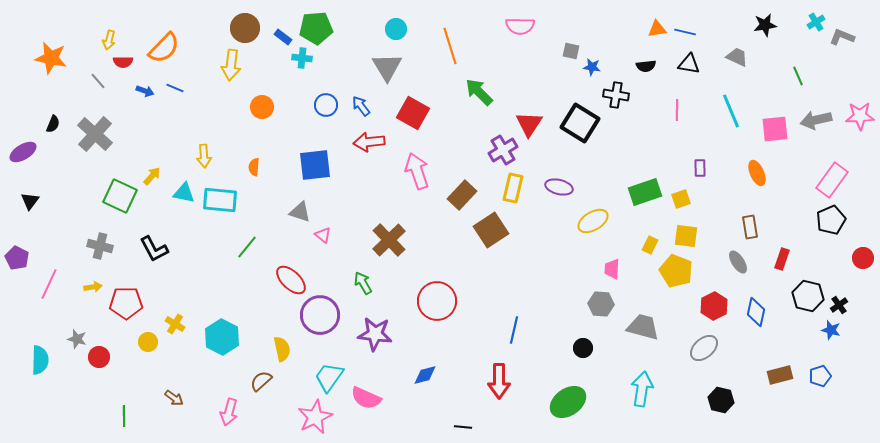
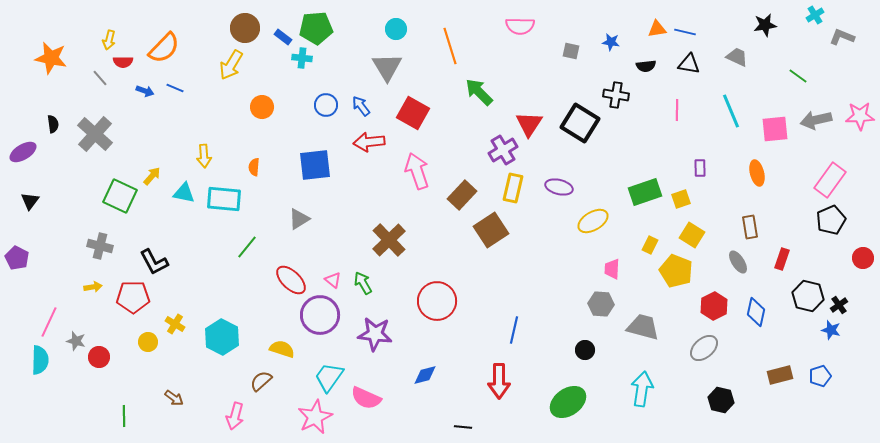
cyan cross at (816, 22): moved 1 px left, 7 px up
yellow arrow at (231, 65): rotated 24 degrees clockwise
blue star at (592, 67): moved 19 px right, 25 px up
green line at (798, 76): rotated 30 degrees counterclockwise
gray line at (98, 81): moved 2 px right, 3 px up
black semicircle at (53, 124): rotated 30 degrees counterclockwise
orange ellipse at (757, 173): rotated 10 degrees clockwise
pink rectangle at (832, 180): moved 2 px left
cyan rectangle at (220, 200): moved 4 px right, 1 px up
gray triangle at (300, 212): moved 1 px left, 7 px down; rotated 50 degrees counterclockwise
pink triangle at (323, 235): moved 10 px right, 45 px down
yellow square at (686, 236): moved 6 px right, 1 px up; rotated 25 degrees clockwise
black L-shape at (154, 249): moved 13 px down
pink line at (49, 284): moved 38 px down
red pentagon at (126, 303): moved 7 px right, 6 px up
gray star at (77, 339): moved 1 px left, 2 px down
black circle at (583, 348): moved 2 px right, 2 px down
yellow semicircle at (282, 349): rotated 60 degrees counterclockwise
pink arrow at (229, 412): moved 6 px right, 4 px down
